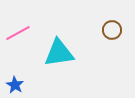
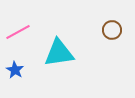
pink line: moved 1 px up
blue star: moved 15 px up
